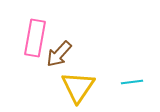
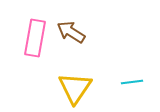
brown arrow: moved 12 px right, 22 px up; rotated 80 degrees clockwise
yellow triangle: moved 3 px left, 1 px down
